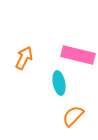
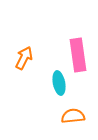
pink rectangle: rotated 68 degrees clockwise
orange semicircle: rotated 40 degrees clockwise
